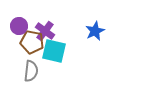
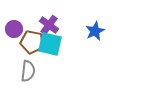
purple circle: moved 5 px left, 3 px down
purple cross: moved 4 px right, 6 px up
cyan square: moved 4 px left, 7 px up
gray semicircle: moved 3 px left
